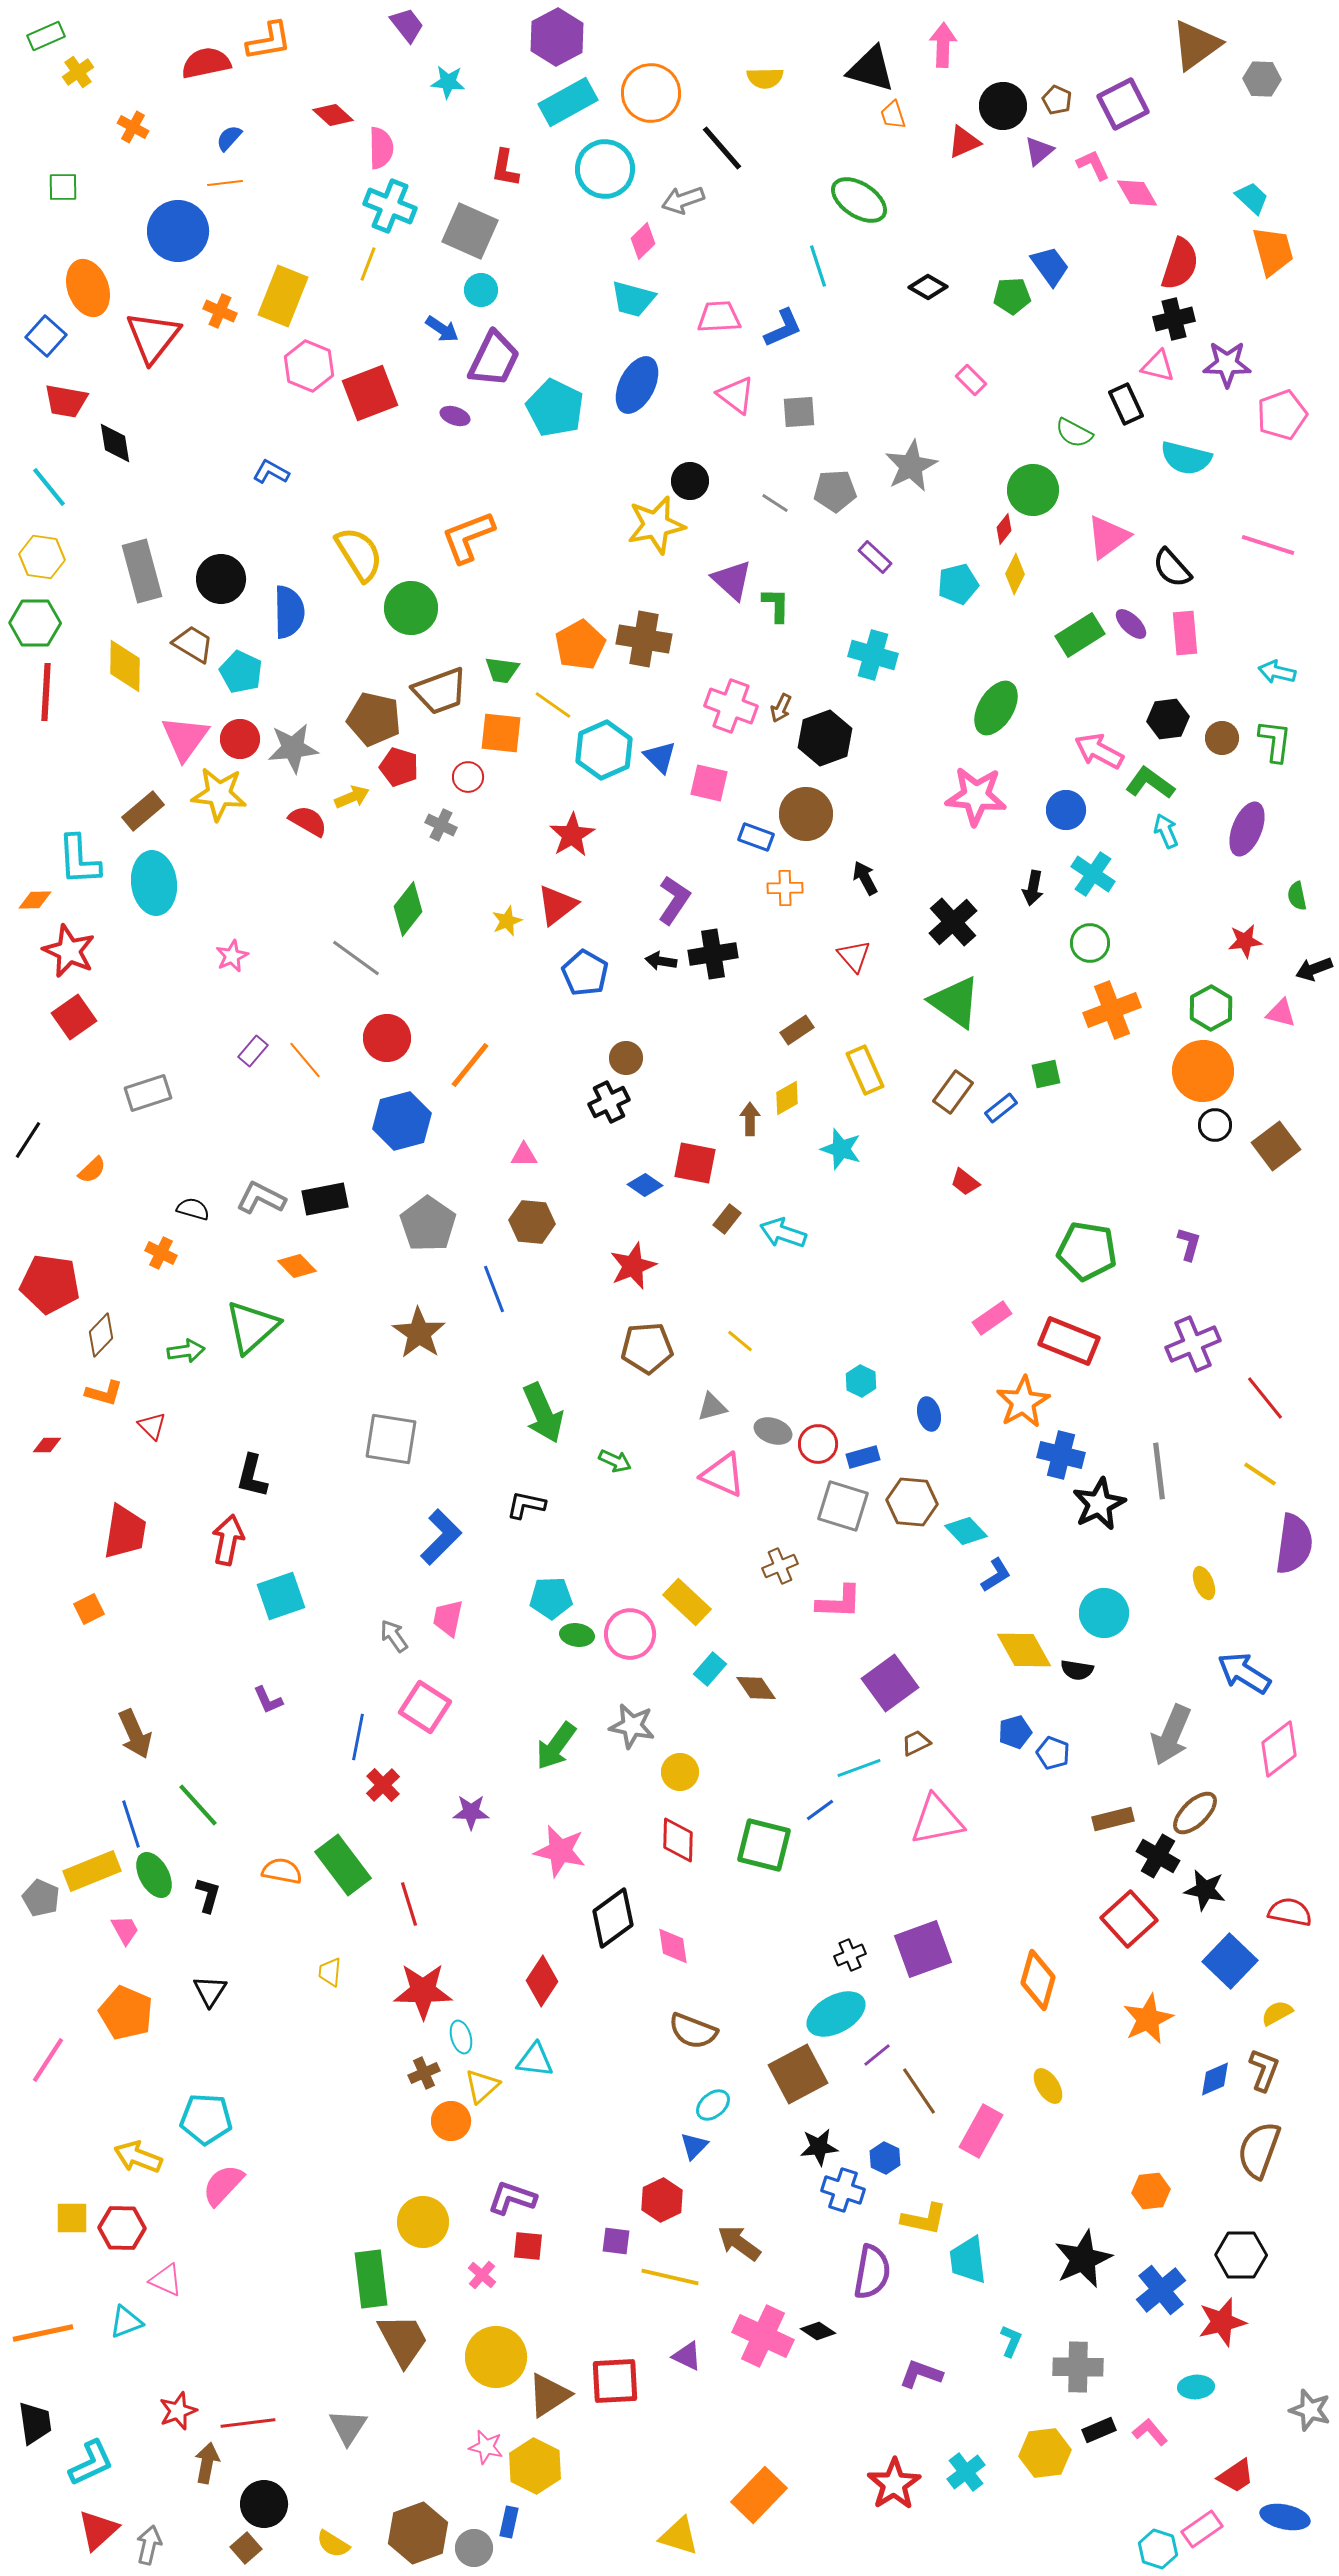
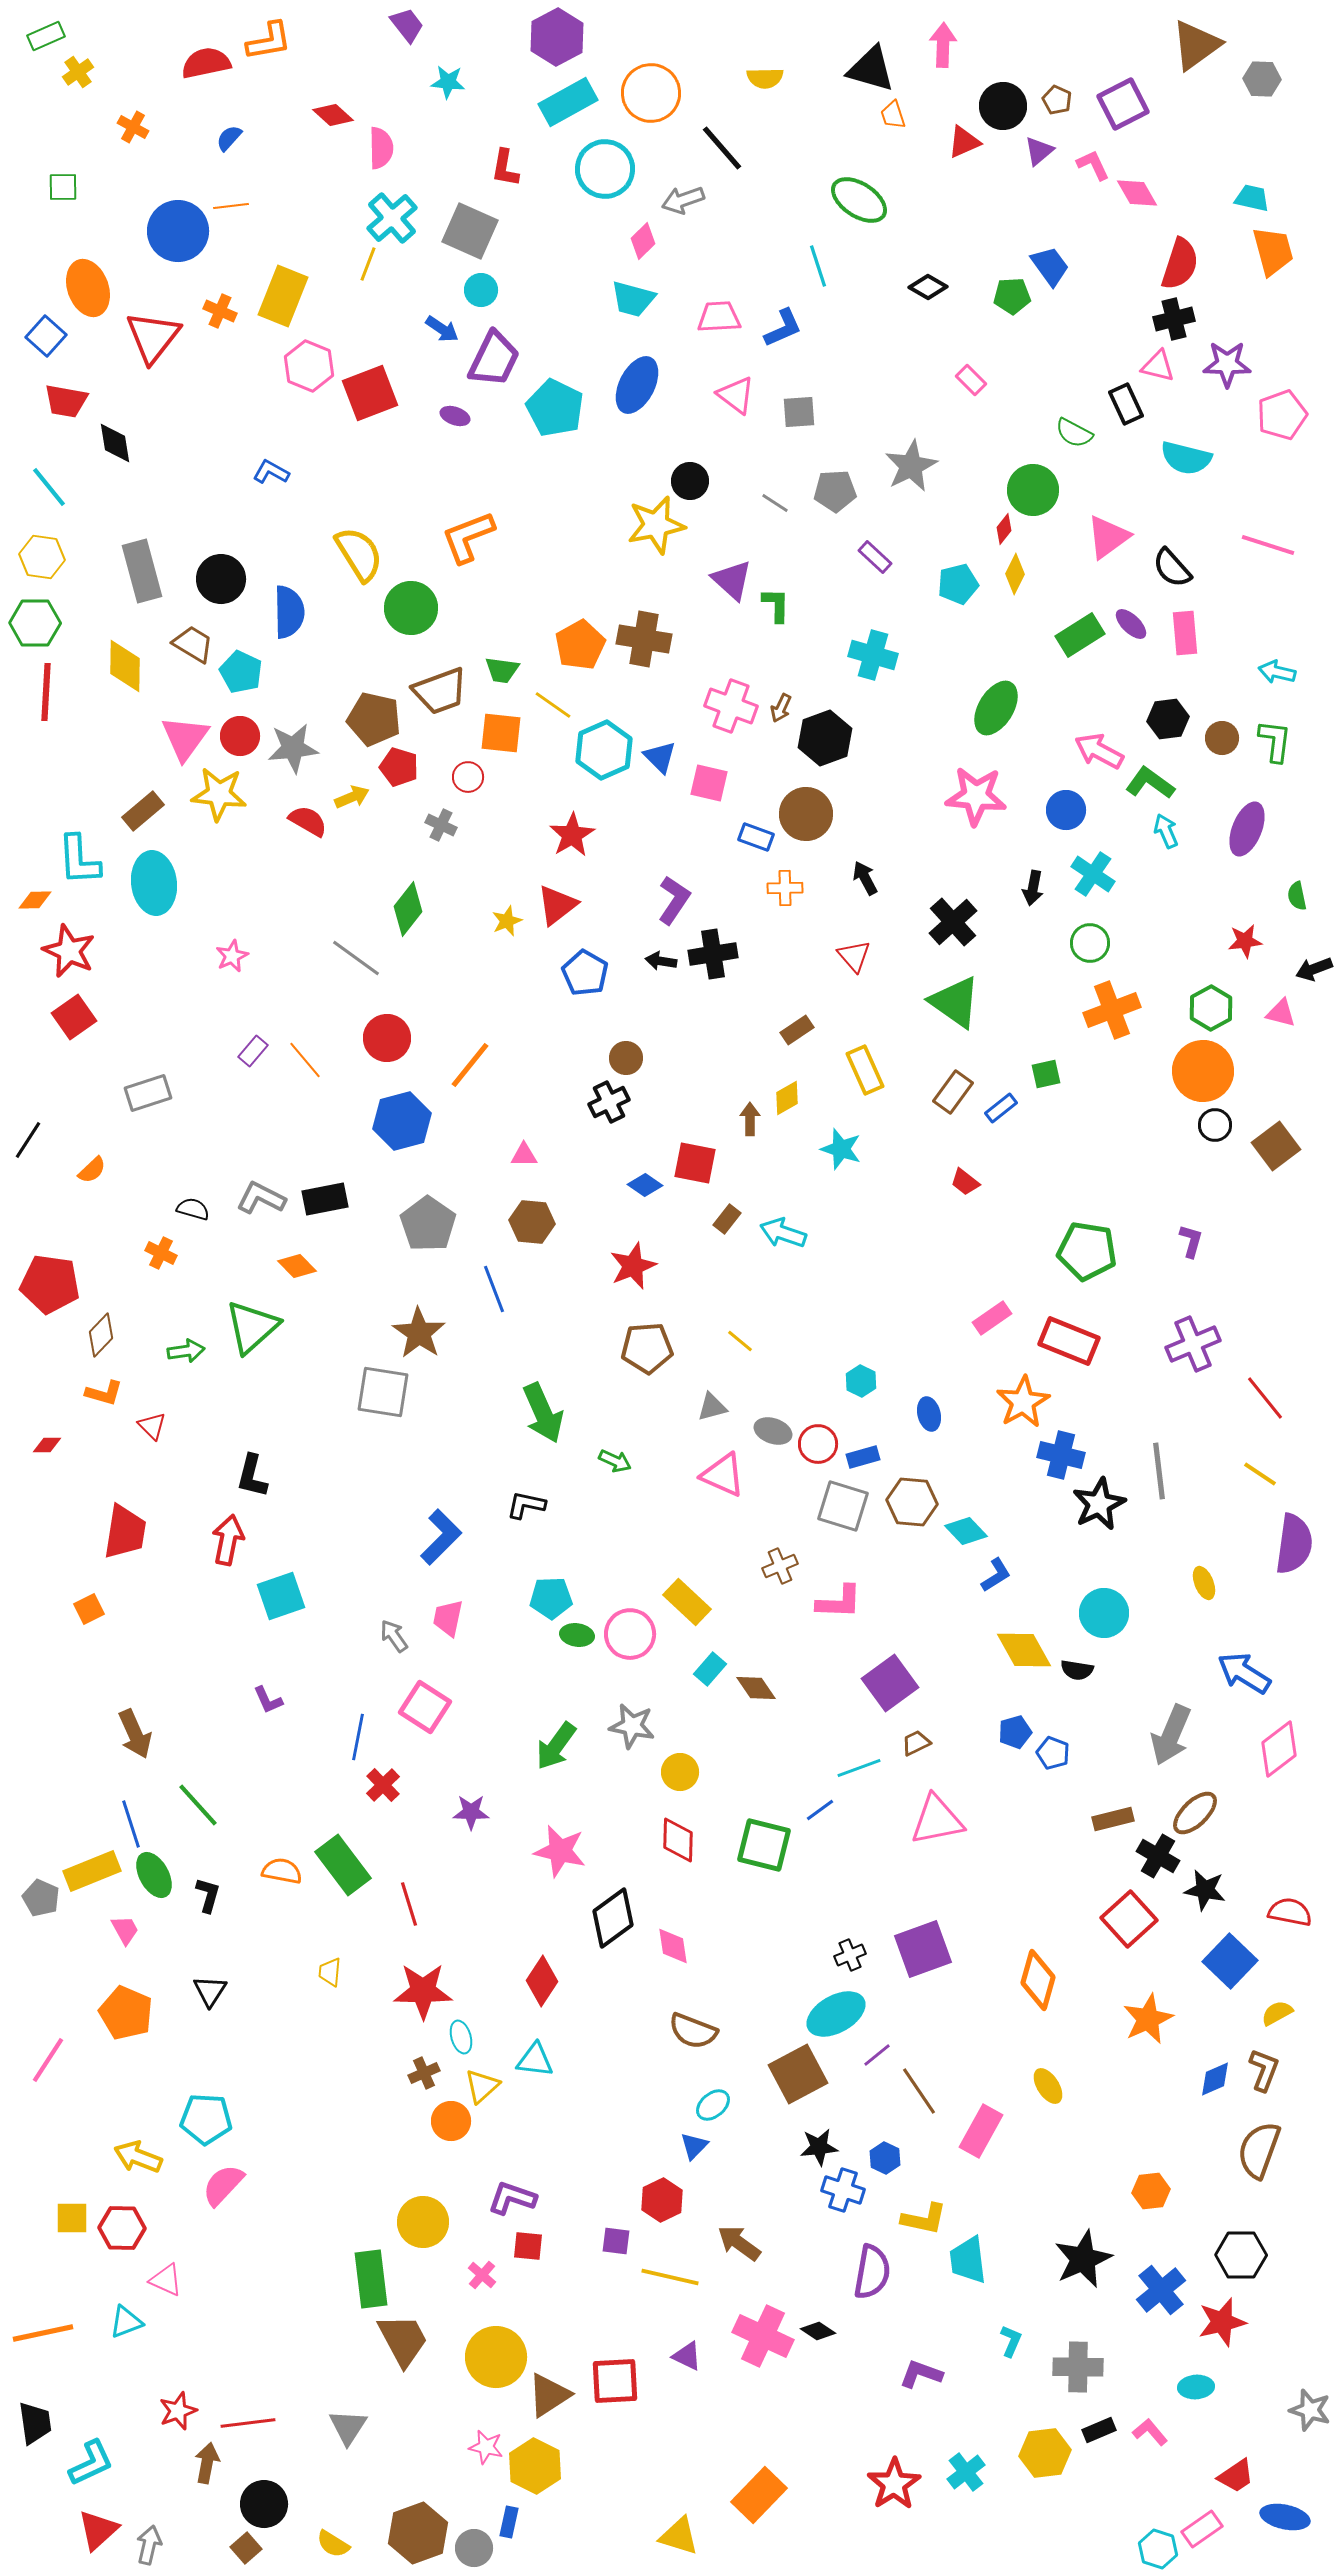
orange line at (225, 183): moved 6 px right, 23 px down
cyan trapezoid at (1252, 198): rotated 30 degrees counterclockwise
cyan cross at (390, 206): moved 2 px right, 12 px down; rotated 27 degrees clockwise
red circle at (240, 739): moved 3 px up
purple L-shape at (1189, 1244): moved 2 px right, 3 px up
gray square at (391, 1439): moved 8 px left, 47 px up
